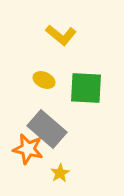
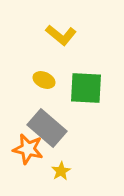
gray rectangle: moved 1 px up
yellow star: moved 1 px right, 2 px up
